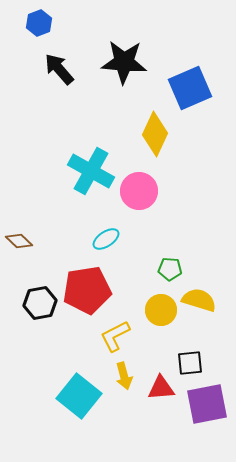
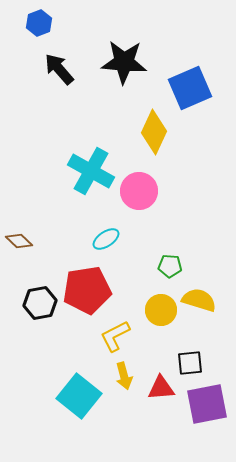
yellow diamond: moved 1 px left, 2 px up
green pentagon: moved 3 px up
